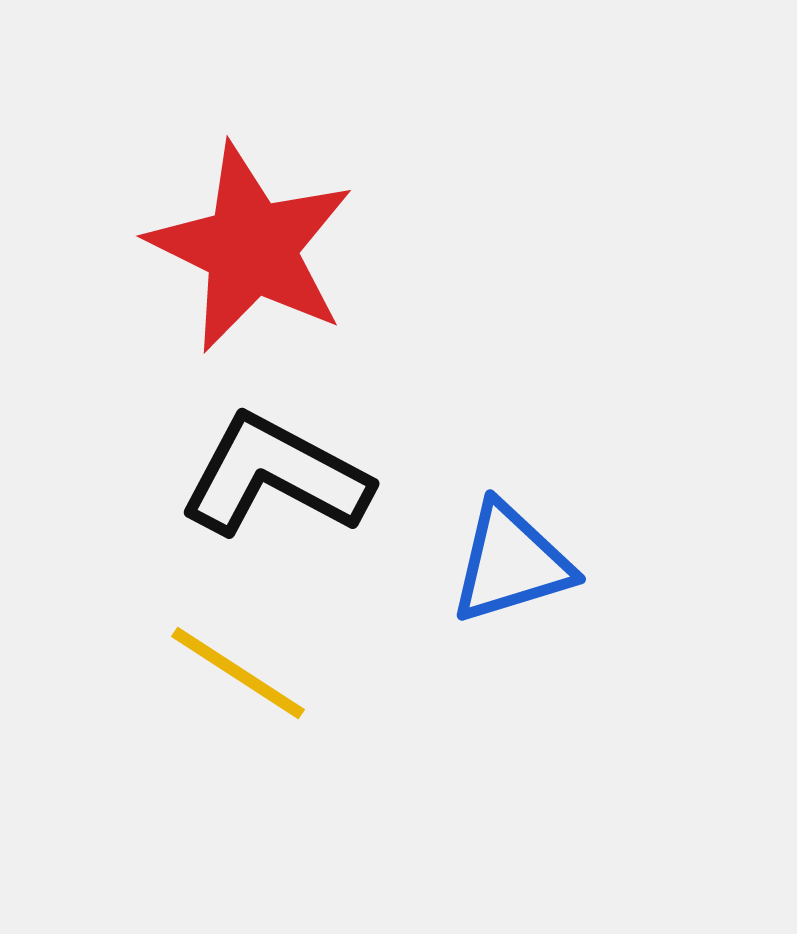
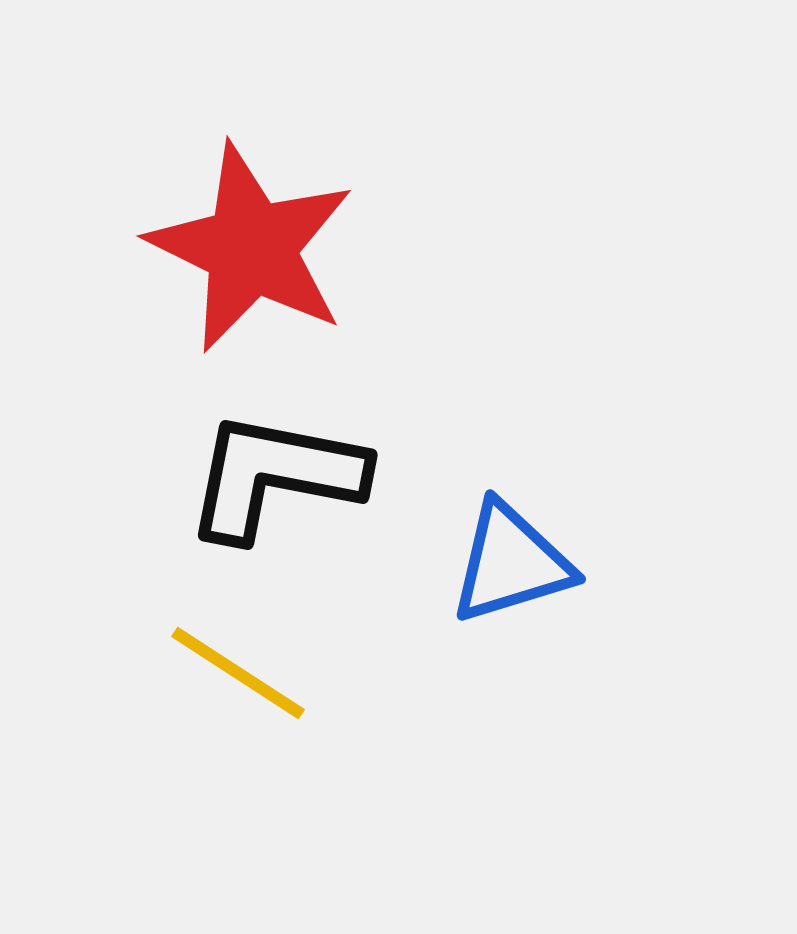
black L-shape: rotated 17 degrees counterclockwise
